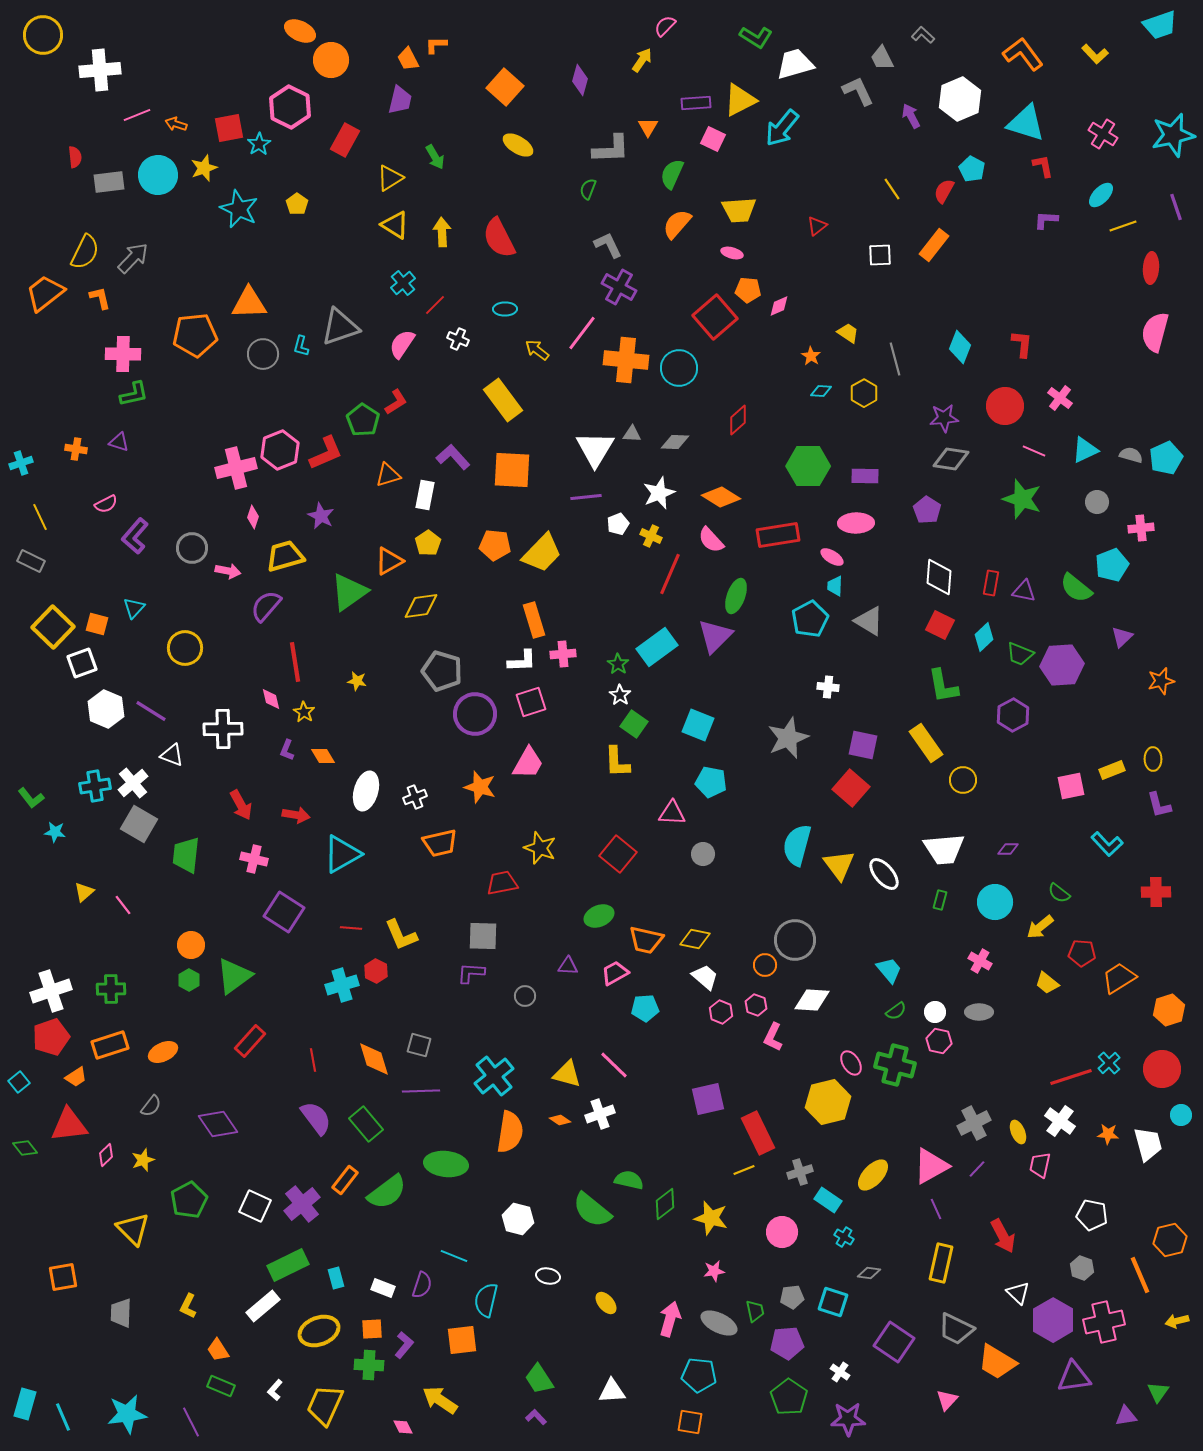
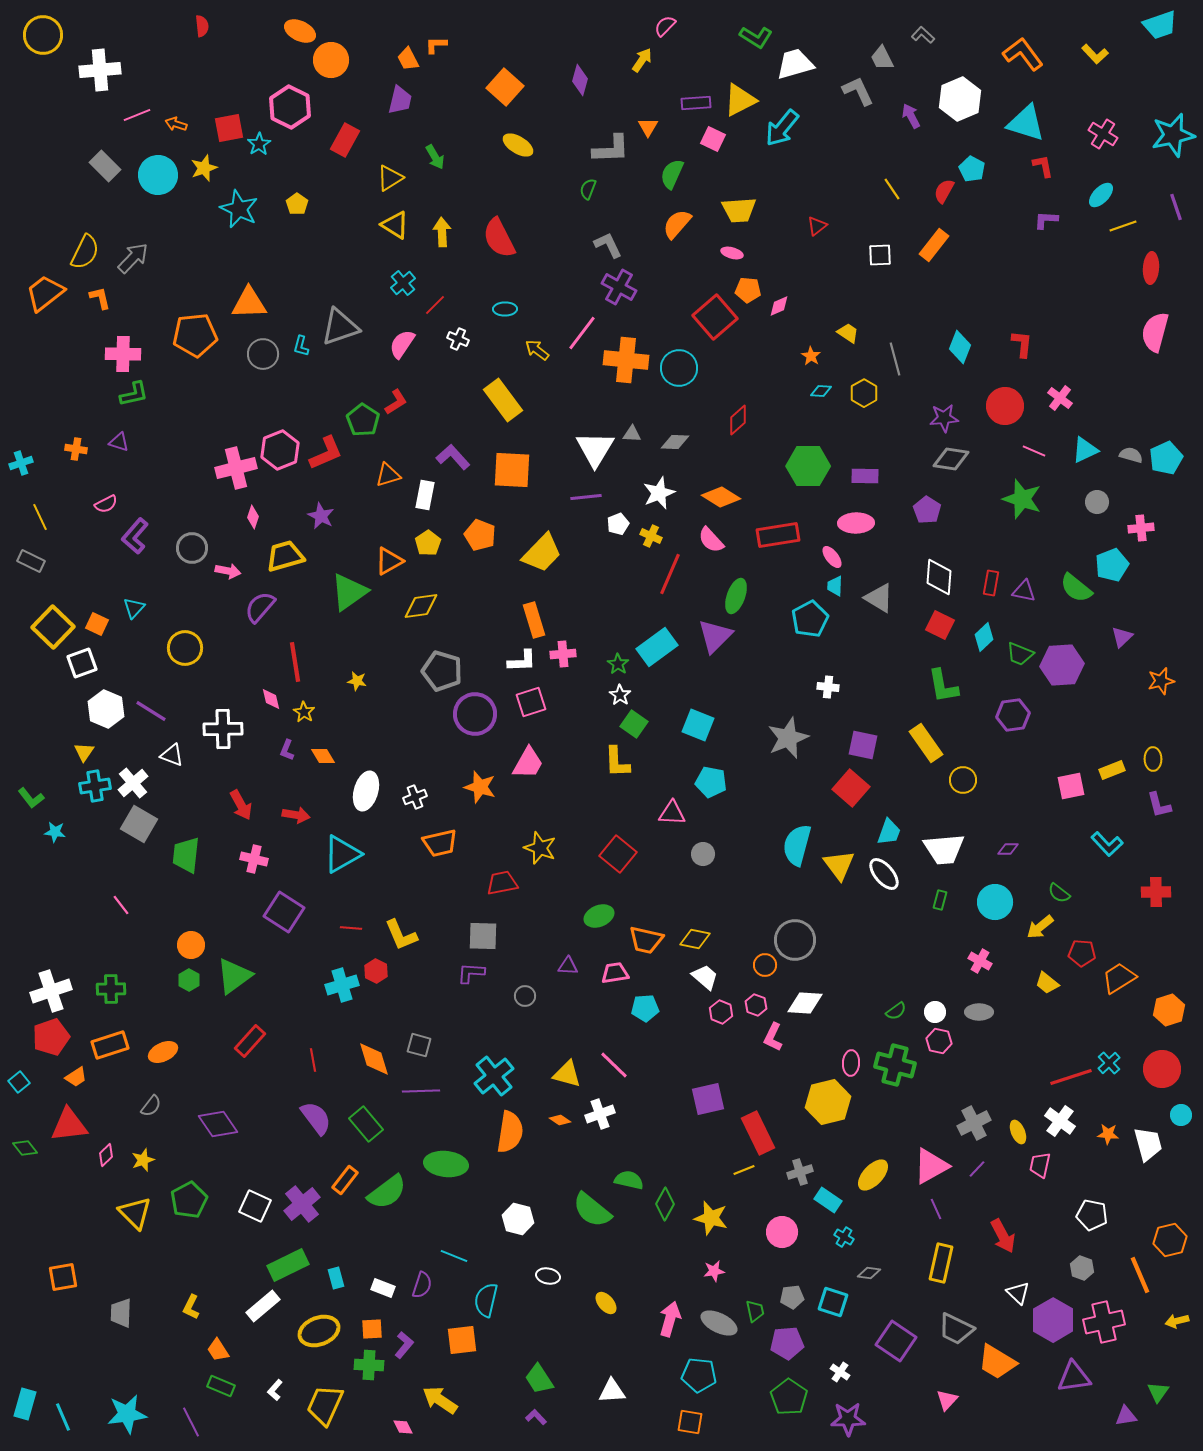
red semicircle at (75, 157): moved 127 px right, 131 px up
gray rectangle at (109, 182): moved 4 px left, 16 px up; rotated 52 degrees clockwise
orange pentagon at (495, 545): moved 15 px left, 10 px up; rotated 16 degrees clockwise
pink ellipse at (832, 557): rotated 20 degrees clockwise
purple semicircle at (266, 606): moved 6 px left, 1 px down
gray triangle at (869, 621): moved 10 px right, 23 px up
orange square at (97, 624): rotated 10 degrees clockwise
purple hexagon at (1013, 715): rotated 20 degrees clockwise
yellow triangle at (84, 892): moved 140 px up; rotated 15 degrees counterclockwise
pink line at (123, 905): moved 2 px left
cyan trapezoid at (889, 970): moved 138 px up; rotated 60 degrees clockwise
pink trapezoid at (615, 973): rotated 20 degrees clockwise
white diamond at (812, 1000): moved 7 px left, 3 px down
pink ellipse at (851, 1063): rotated 35 degrees clockwise
green diamond at (665, 1204): rotated 24 degrees counterclockwise
yellow triangle at (133, 1229): moved 2 px right, 16 px up
yellow L-shape at (188, 1306): moved 3 px right, 1 px down
purple square at (894, 1342): moved 2 px right, 1 px up
